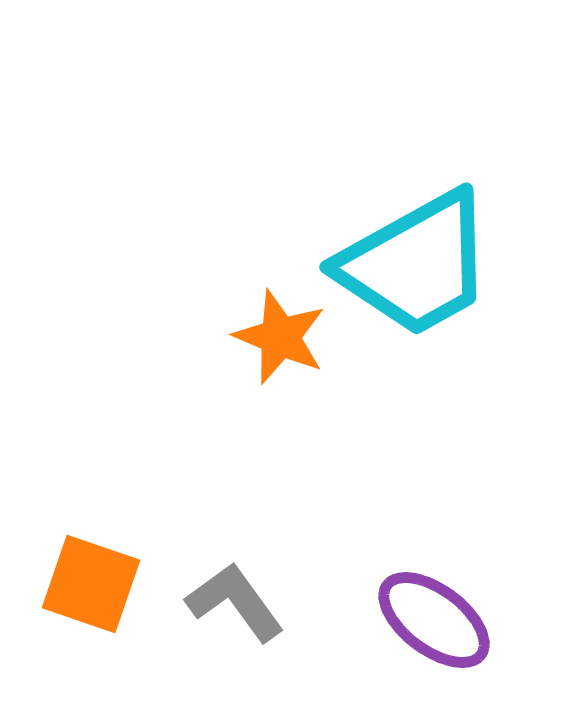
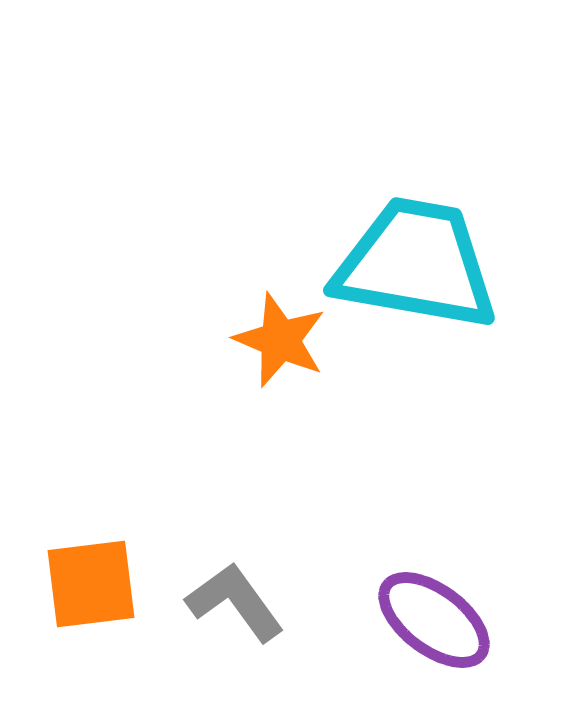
cyan trapezoid: rotated 141 degrees counterclockwise
orange star: moved 3 px down
orange square: rotated 26 degrees counterclockwise
